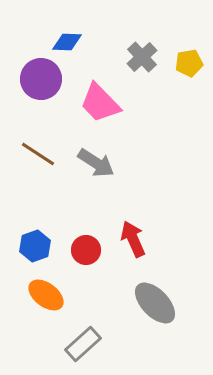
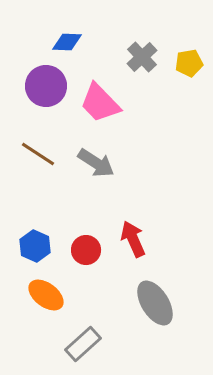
purple circle: moved 5 px right, 7 px down
blue hexagon: rotated 16 degrees counterclockwise
gray ellipse: rotated 12 degrees clockwise
